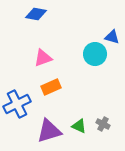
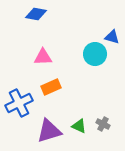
pink triangle: moved 1 px up; rotated 18 degrees clockwise
blue cross: moved 2 px right, 1 px up
